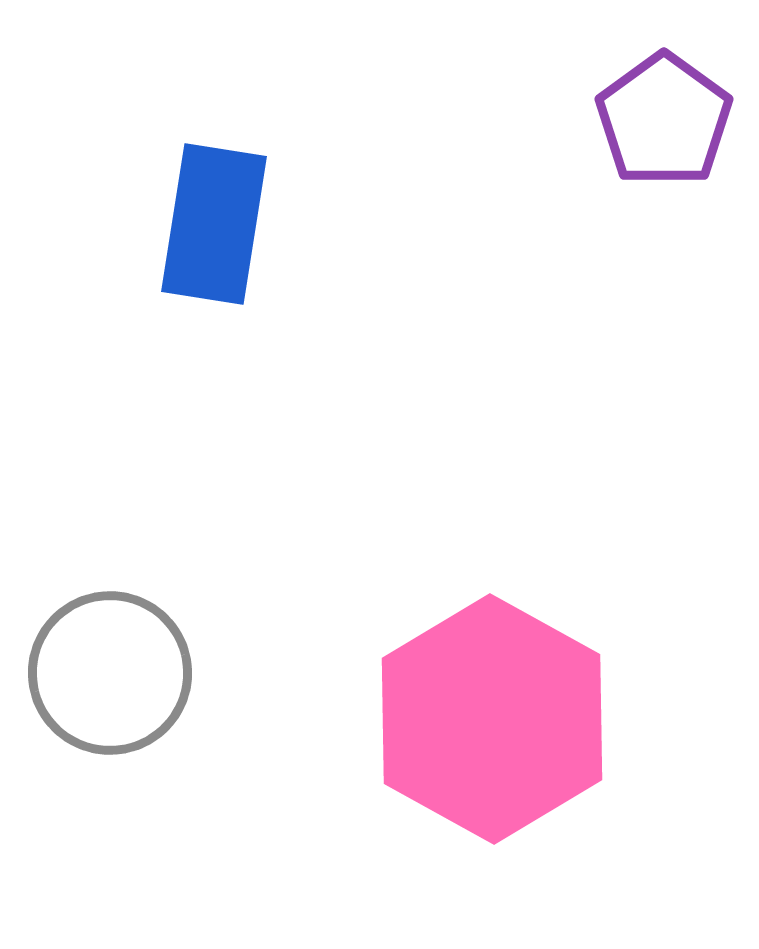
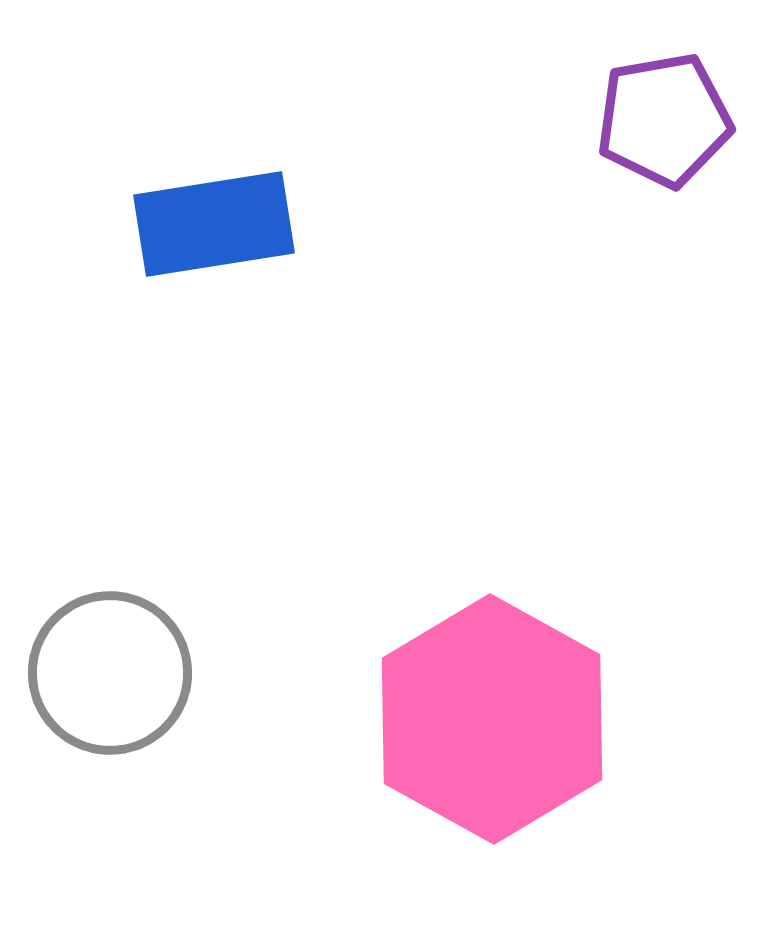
purple pentagon: rotated 26 degrees clockwise
blue rectangle: rotated 72 degrees clockwise
